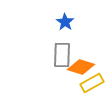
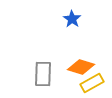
blue star: moved 7 px right, 3 px up
gray rectangle: moved 19 px left, 19 px down
